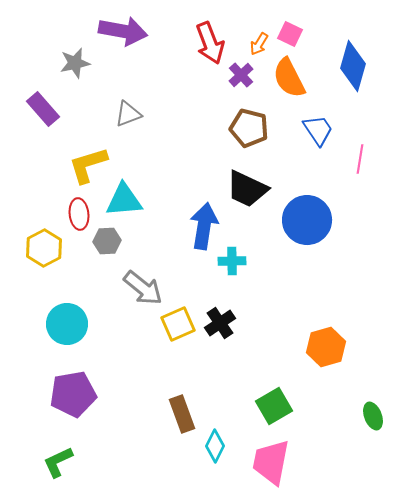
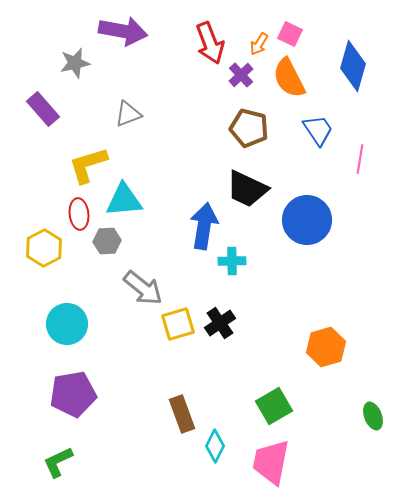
yellow square: rotated 8 degrees clockwise
